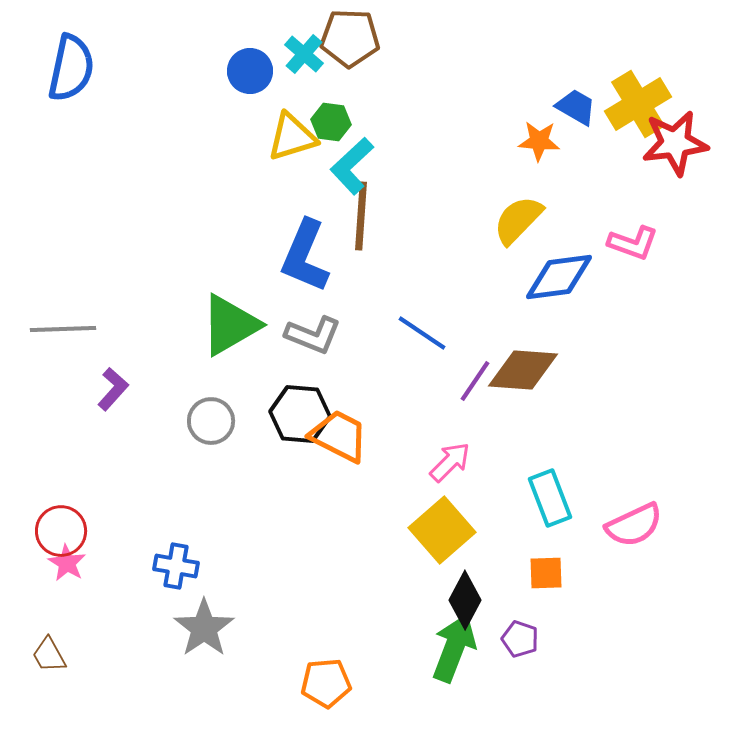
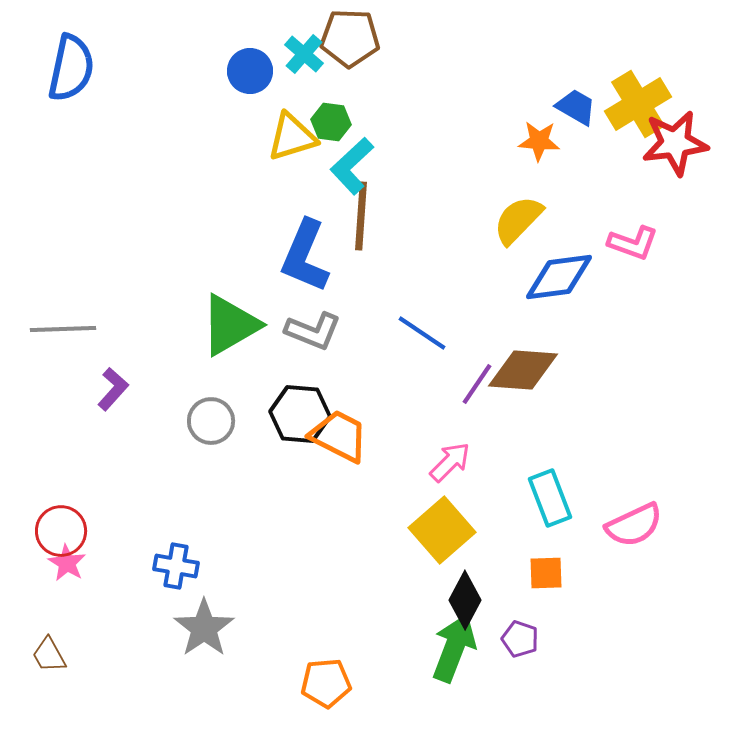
gray L-shape: moved 4 px up
purple line: moved 2 px right, 3 px down
